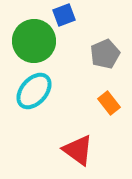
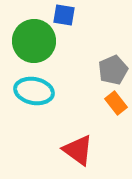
blue square: rotated 30 degrees clockwise
gray pentagon: moved 8 px right, 16 px down
cyan ellipse: rotated 60 degrees clockwise
orange rectangle: moved 7 px right
